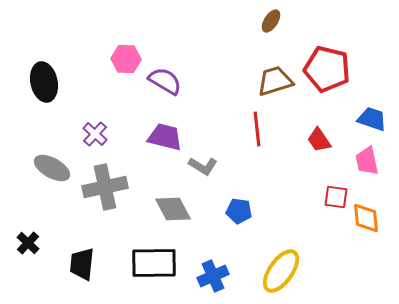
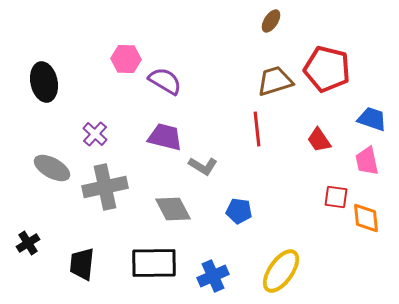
black cross: rotated 15 degrees clockwise
